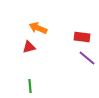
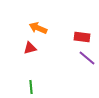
red triangle: moved 1 px right, 1 px down
green line: moved 1 px right, 1 px down
